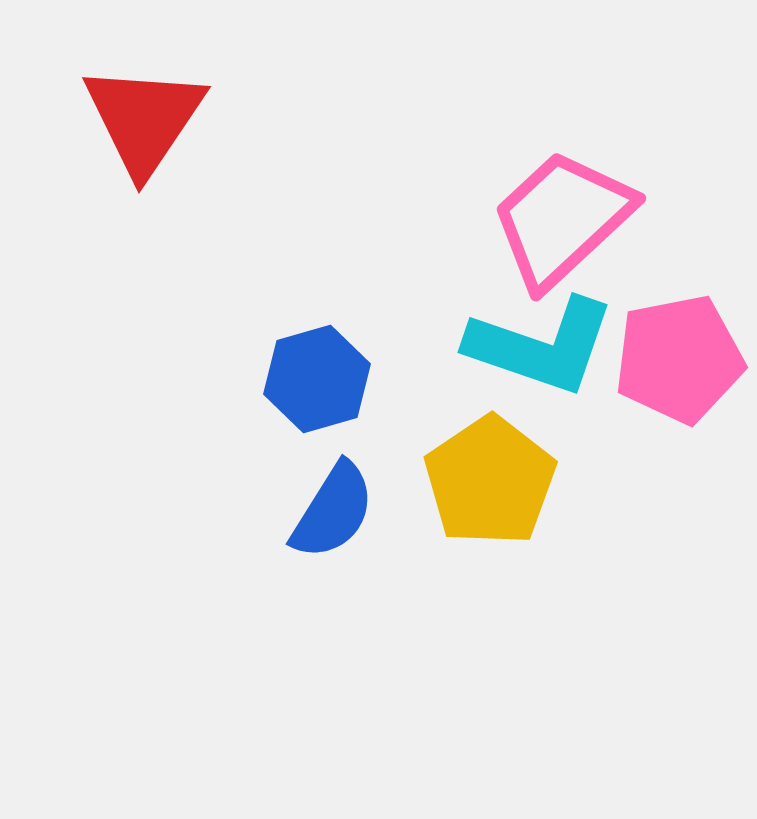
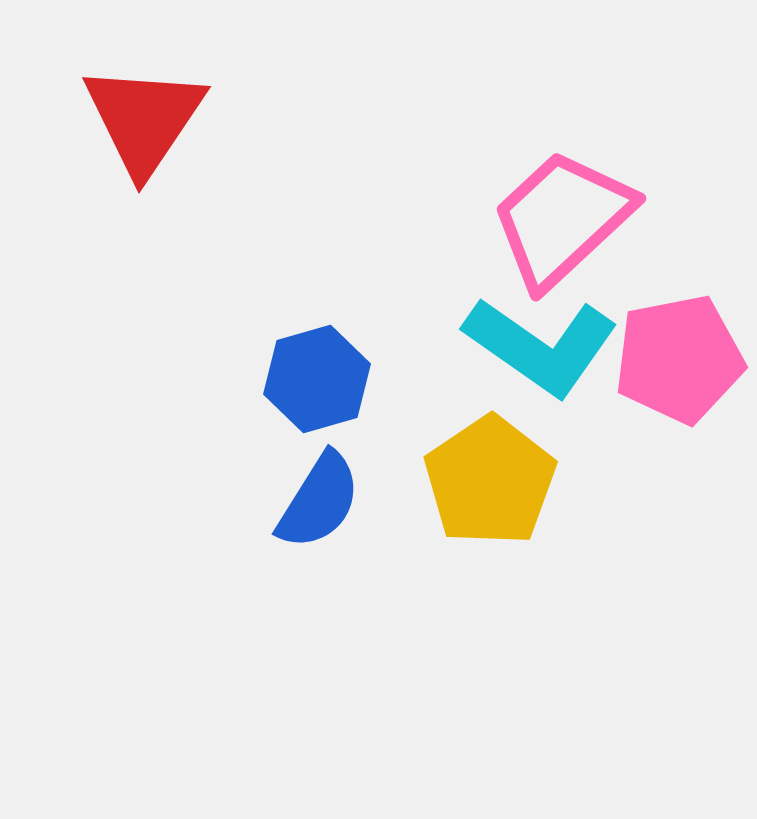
cyan L-shape: rotated 16 degrees clockwise
blue semicircle: moved 14 px left, 10 px up
